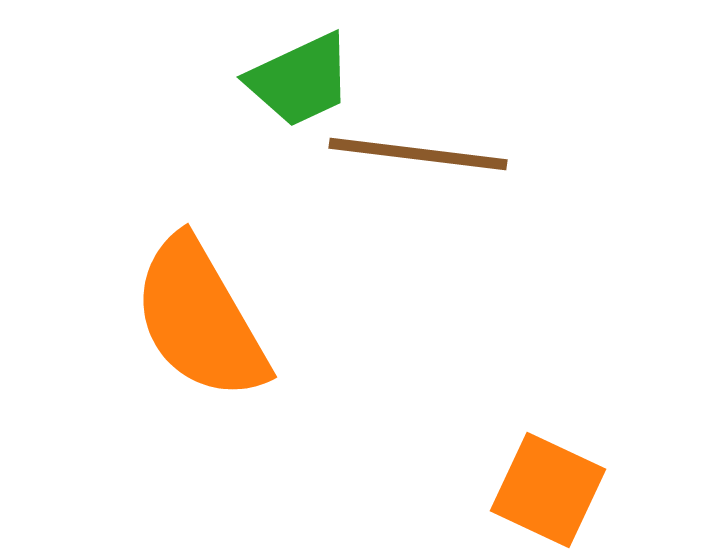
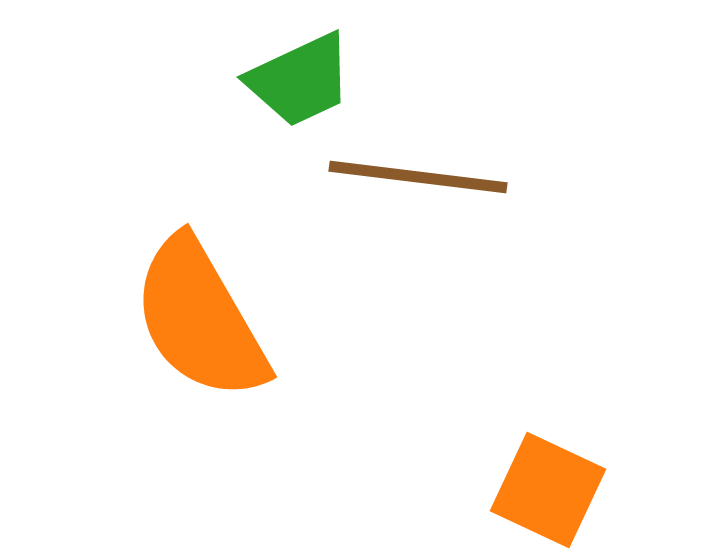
brown line: moved 23 px down
